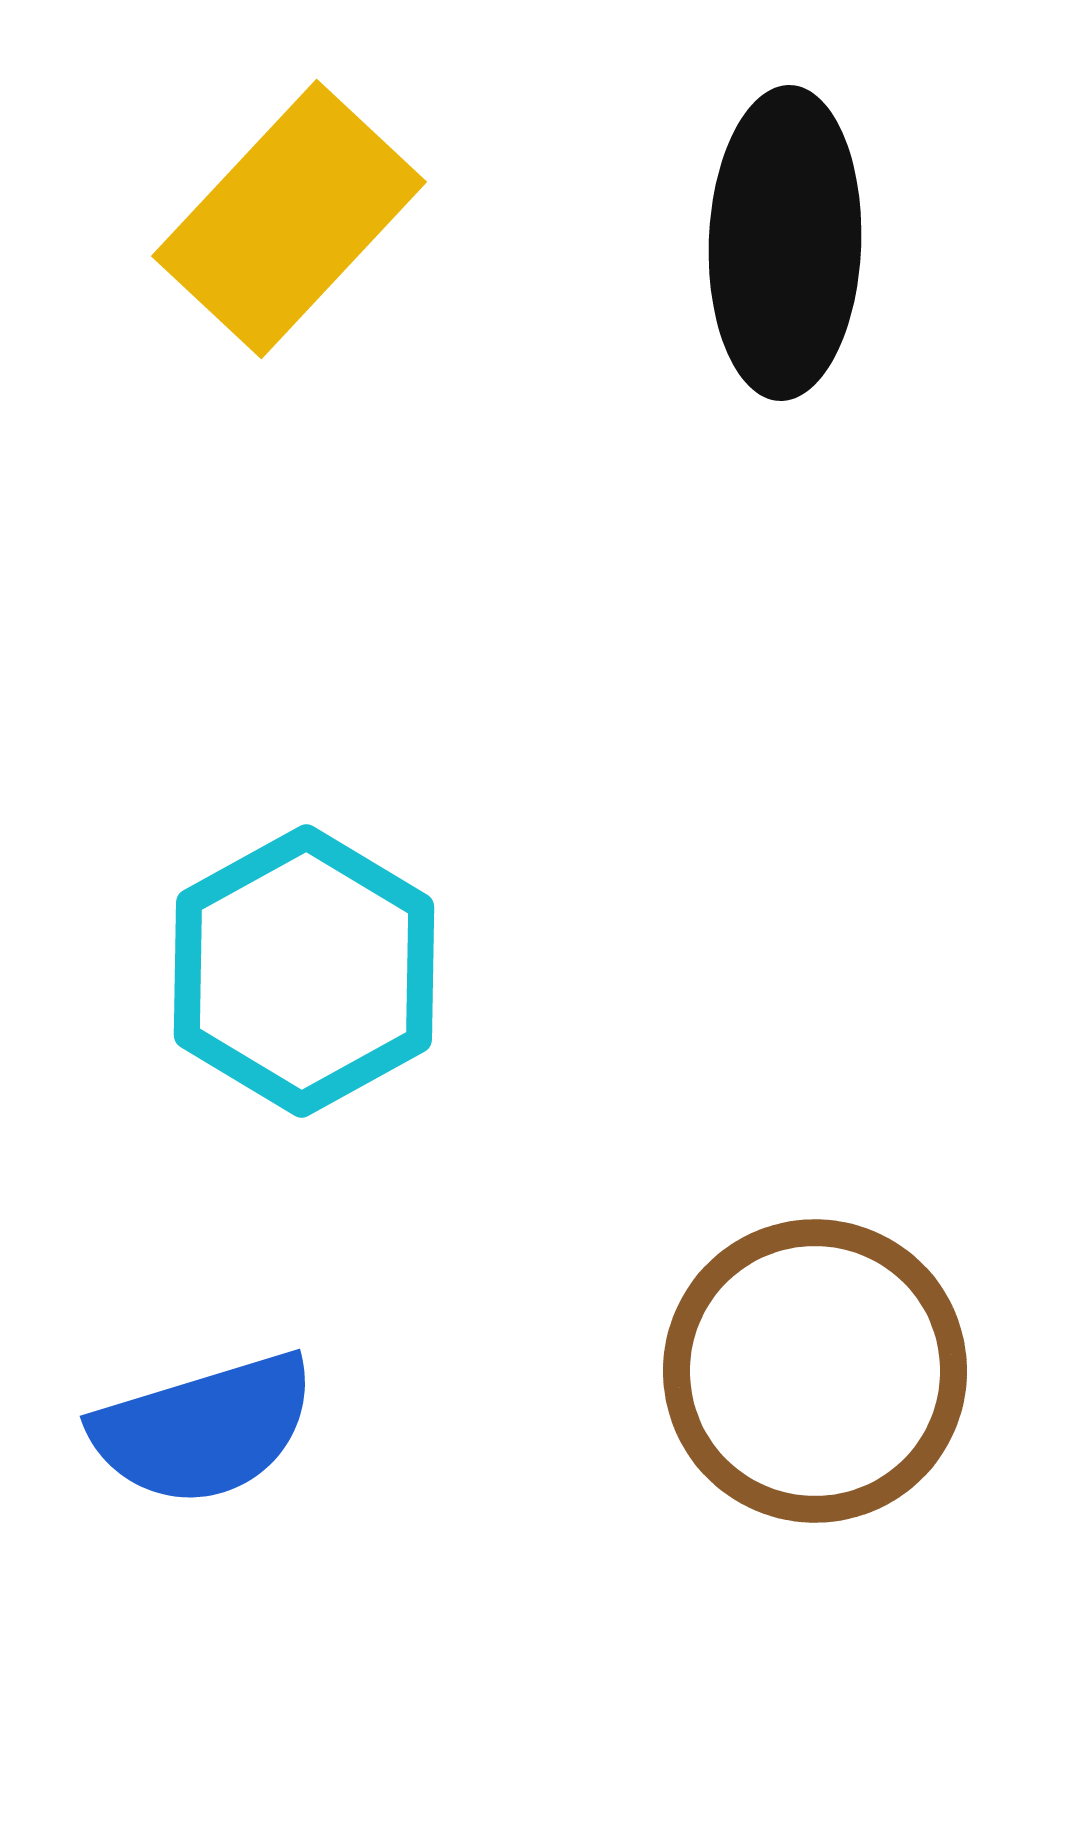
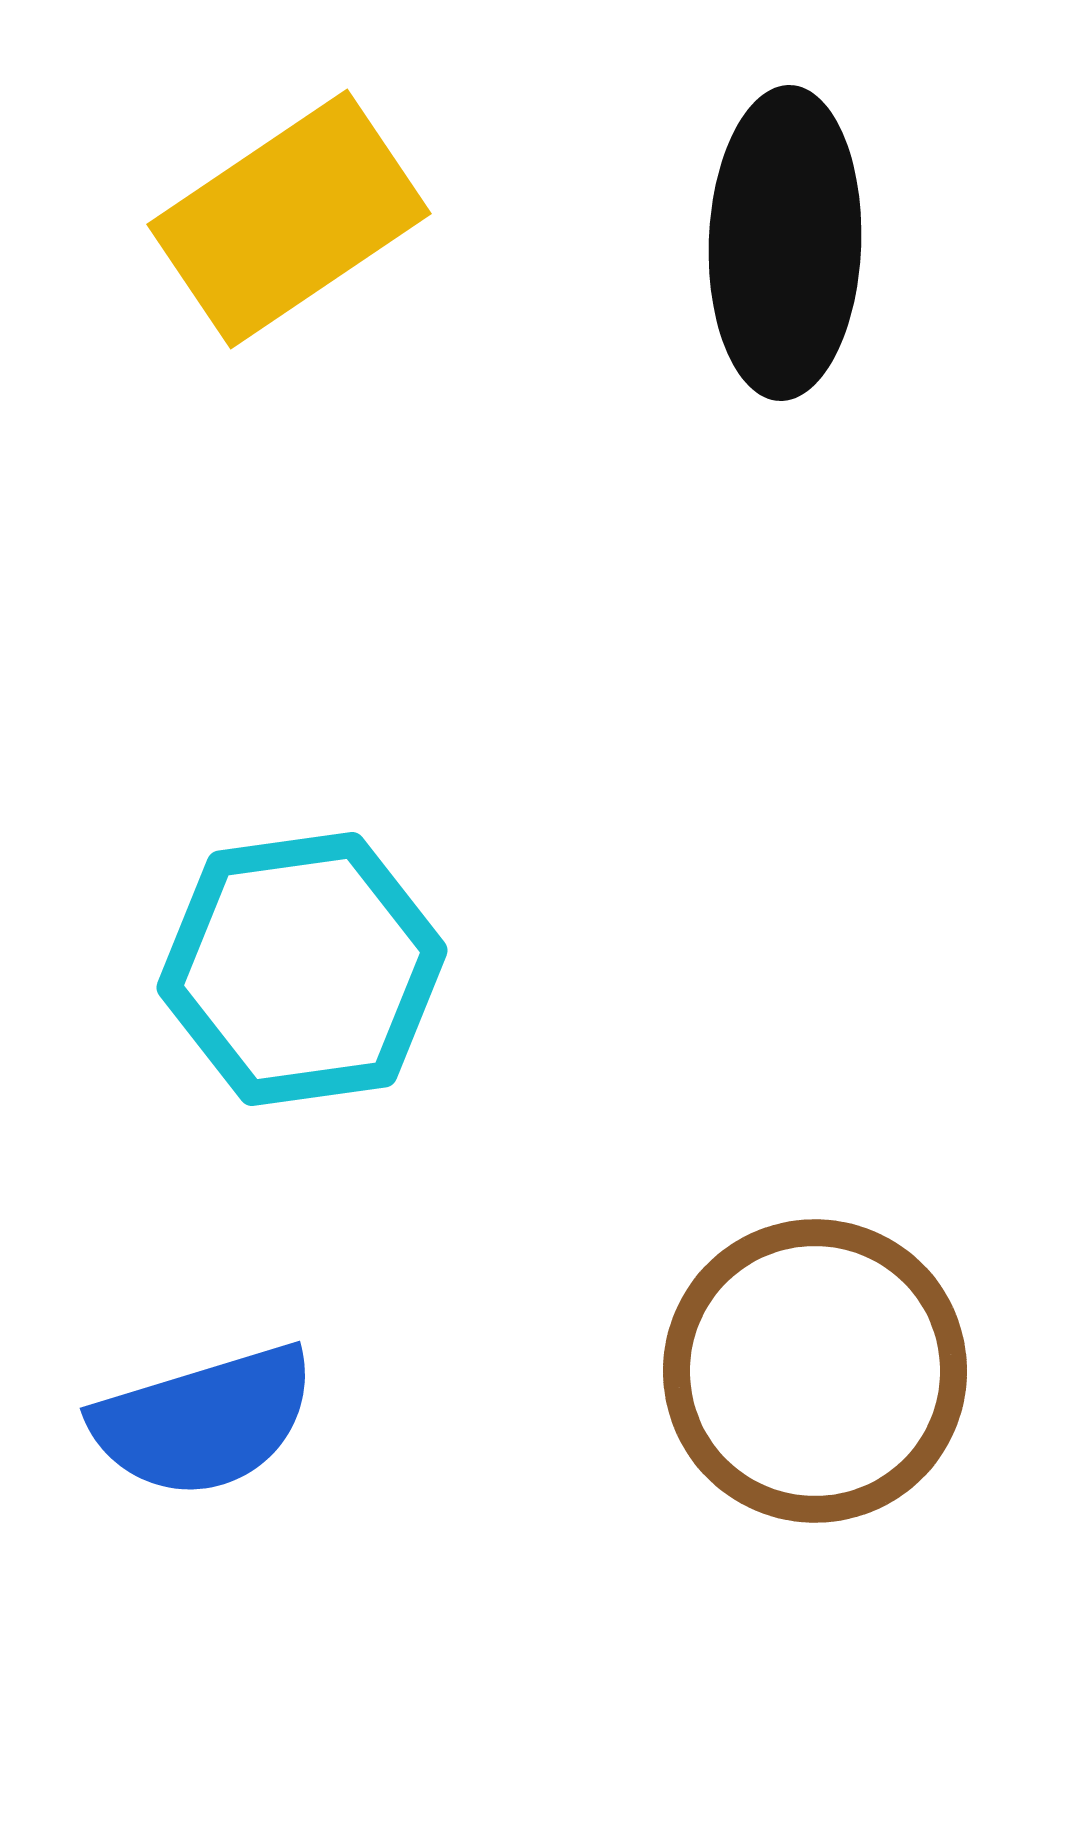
yellow rectangle: rotated 13 degrees clockwise
cyan hexagon: moved 2 px left, 2 px up; rotated 21 degrees clockwise
blue semicircle: moved 8 px up
